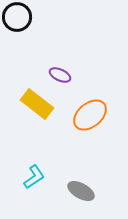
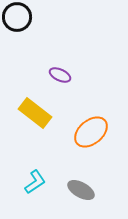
yellow rectangle: moved 2 px left, 9 px down
orange ellipse: moved 1 px right, 17 px down
cyan L-shape: moved 1 px right, 5 px down
gray ellipse: moved 1 px up
